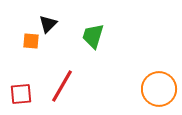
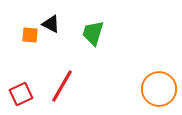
black triangle: moved 3 px right; rotated 48 degrees counterclockwise
green trapezoid: moved 3 px up
orange square: moved 1 px left, 6 px up
red square: rotated 20 degrees counterclockwise
